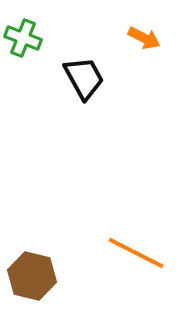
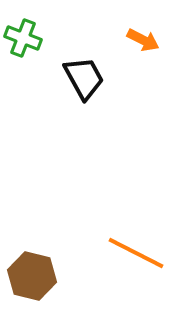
orange arrow: moved 1 px left, 2 px down
